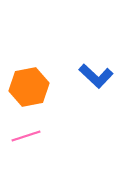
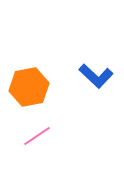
pink line: moved 11 px right; rotated 16 degrees counterclockwise
